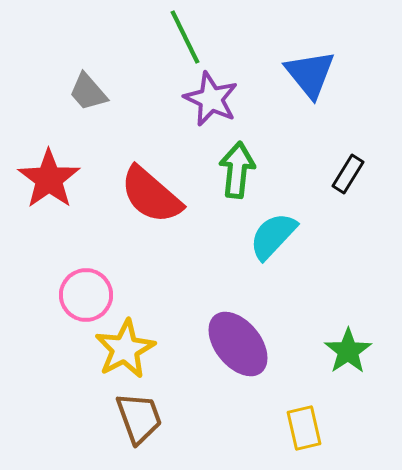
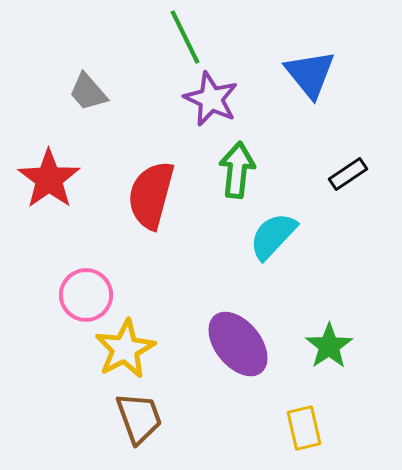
black rectangle: rotated 24 degrees clockwise
red semicircle: rotated 64 degrees clockwise
green star: moved 19 px left, 5 px up
